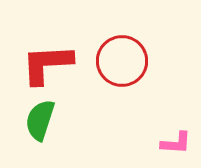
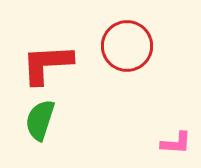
red circle: moved 5 px right, 15 px up
